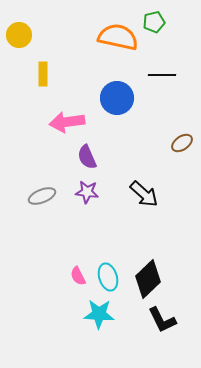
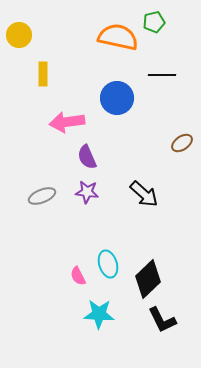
cyan ellipse: moved 13 px up
